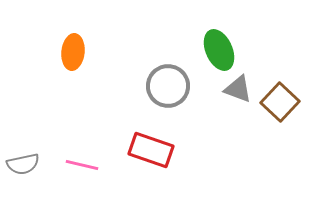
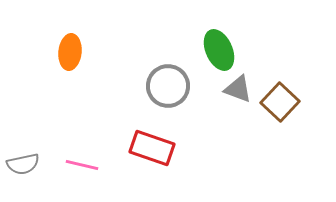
orange ellipse: moved 3 px left
red rectangle: moved 1 px right, 2 px up
